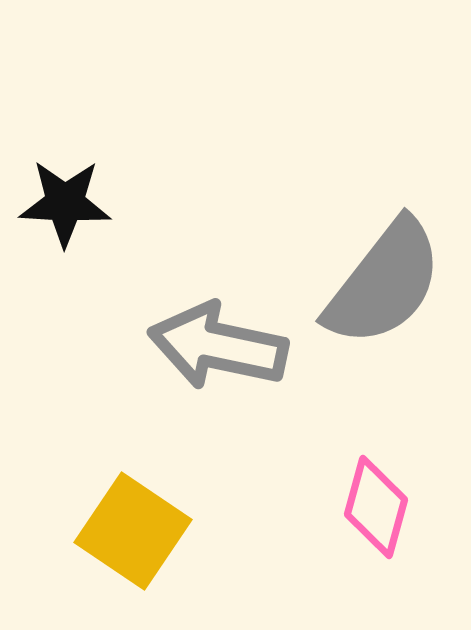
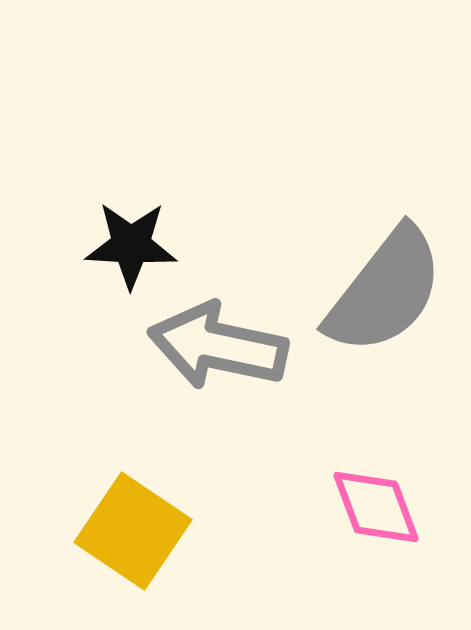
black star: moved 66 px right, 42 px down
gray semicircle: moved 1 px right, 8 px down
pink diamond: rotated 36 degrees counterclockwise
